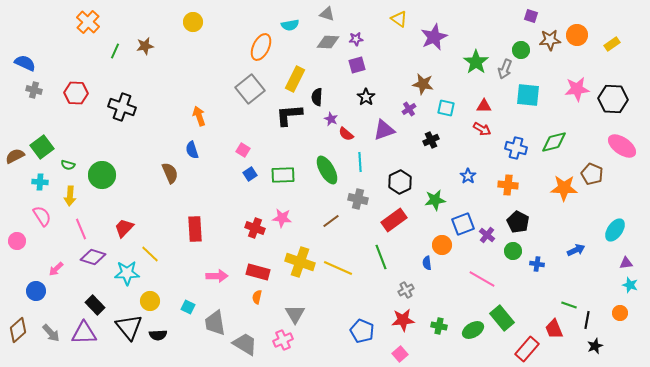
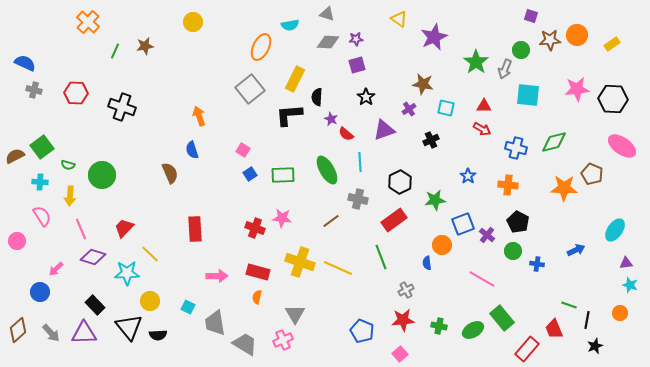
blue circle at (36, 291): moved 4 px right, 1 px down
